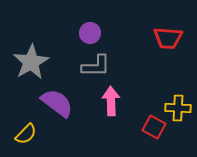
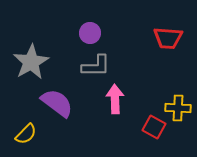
pink arrow: moved 4 px right, 2 px up
